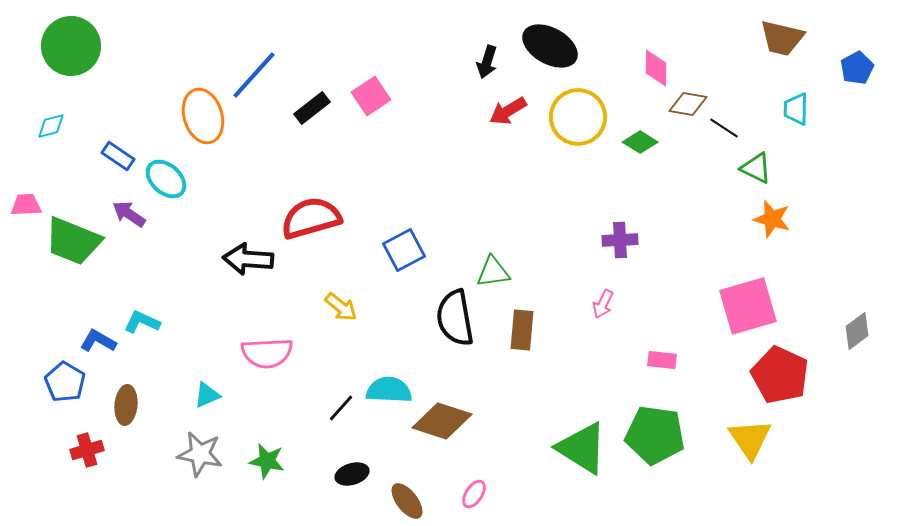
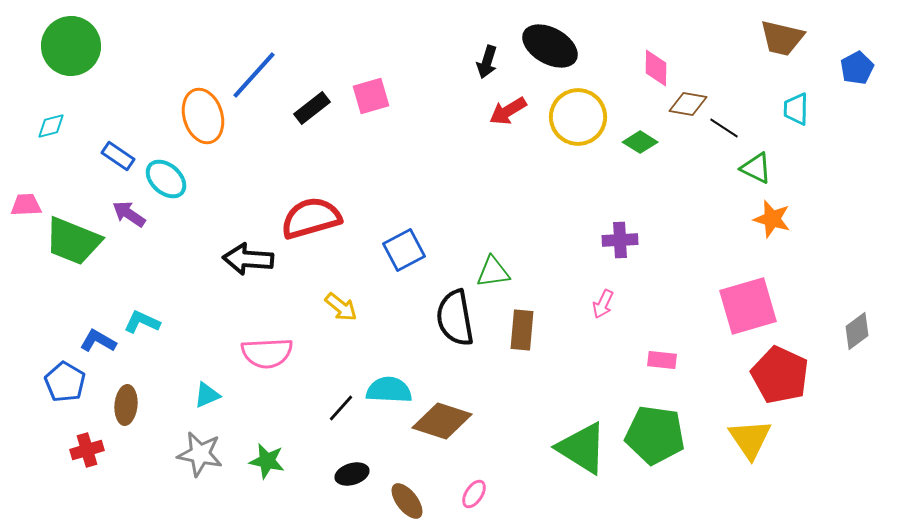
pink square at (371, 96): rotated 18 degrees clockwise
